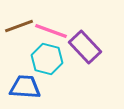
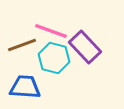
brown line: moved 3 px right, 19 px down
cyan hexagon: moved 7 px right, 1 px up
